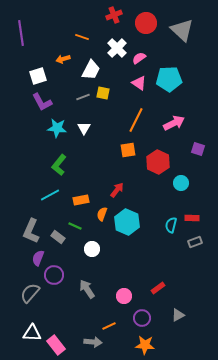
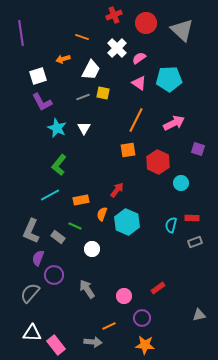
cyan star at (57, 128): rotated 18 degrees clockwise
gray triangle at (178, 315): moved 21 px right; rotated 16 degrees clockwise
